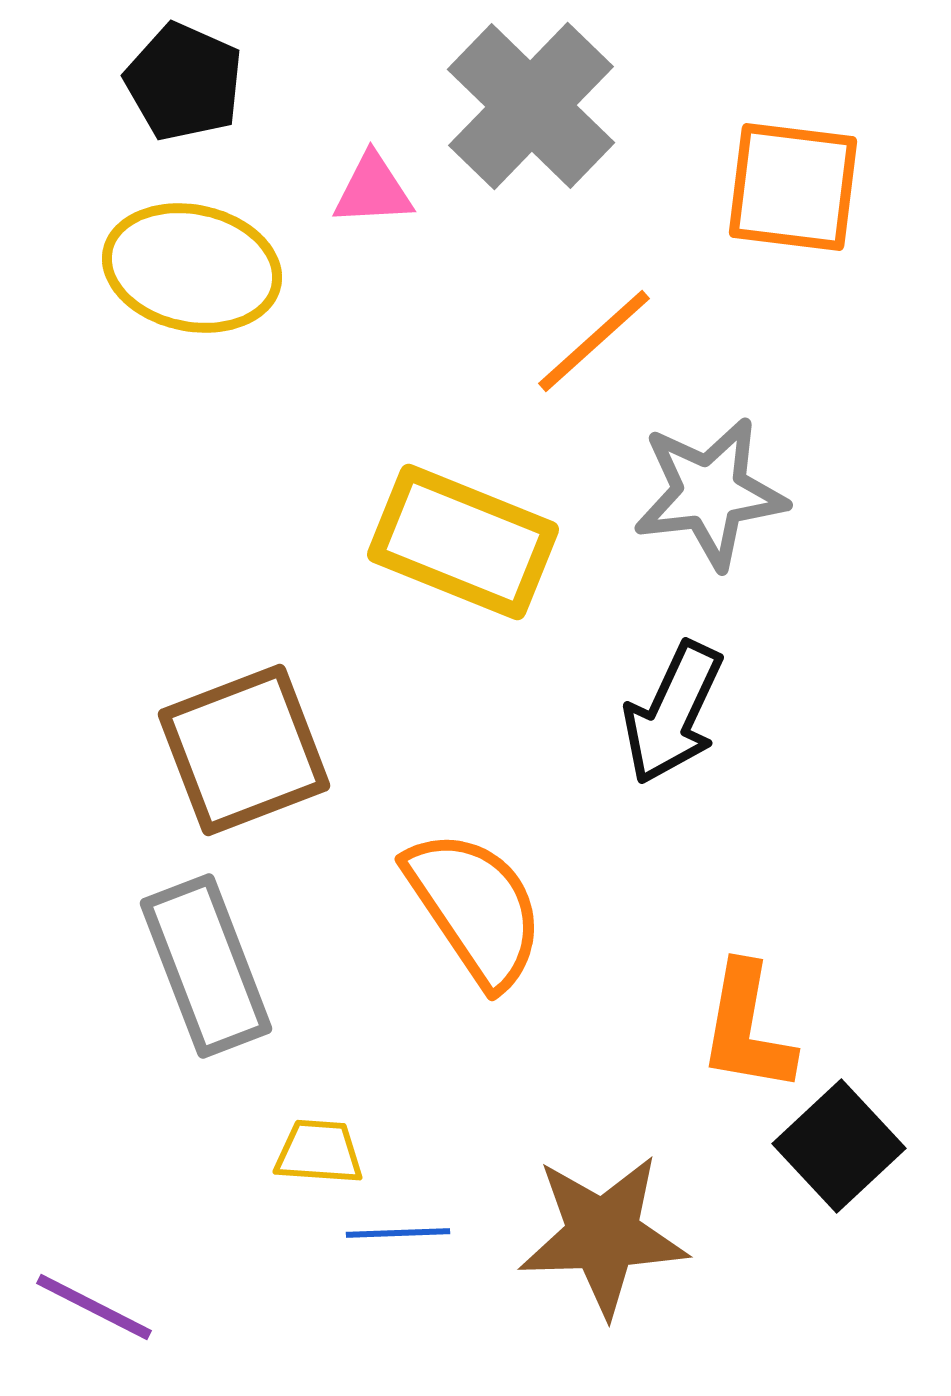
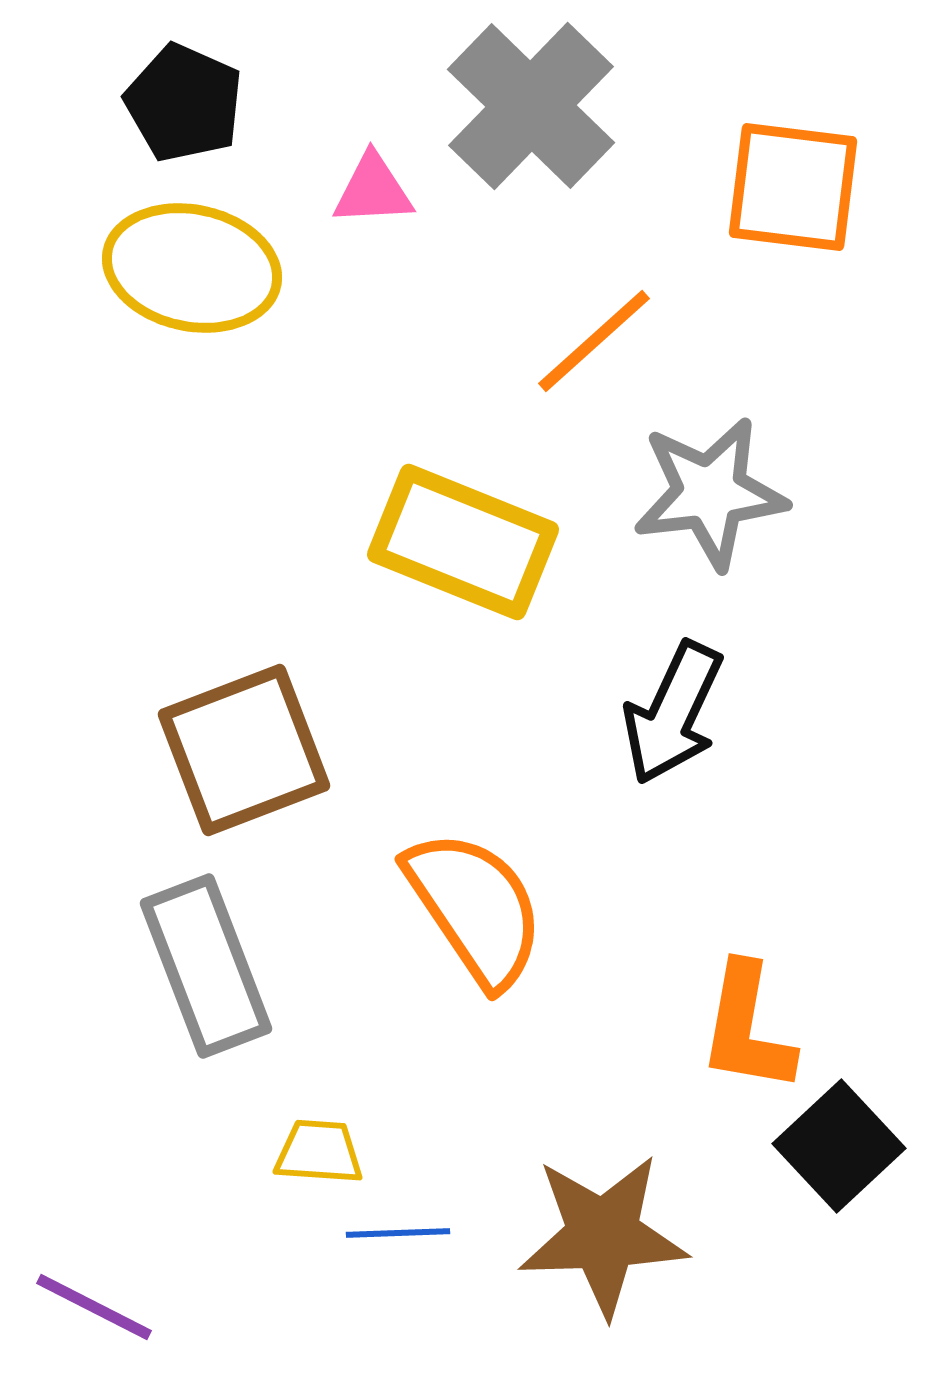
black pentagon: moved 21 px down
